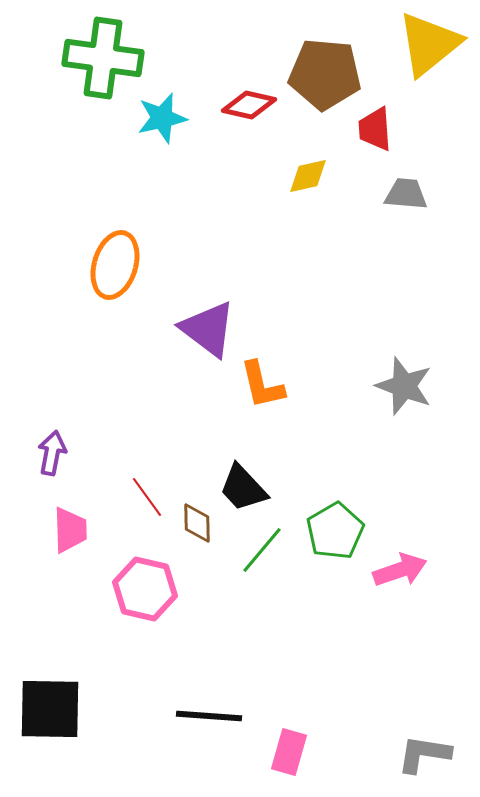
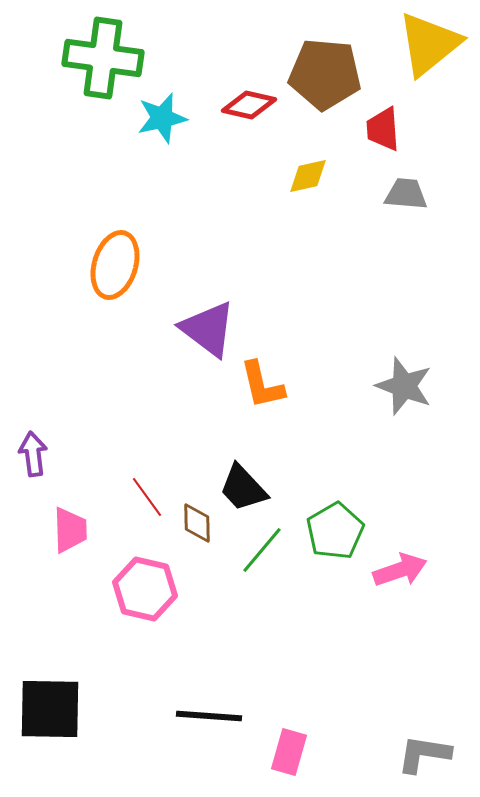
red trapezoid: moved 8 px right
purple arrow: moved 19 px left, 1 px down; rotated 18 degrees counterclockwise
